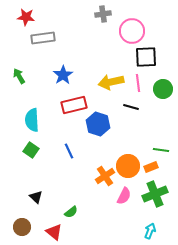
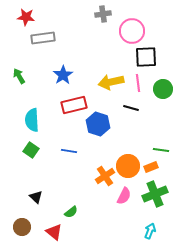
black line: moved 1 px down
blue line: rotated 56 degrees counterclockwise
